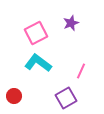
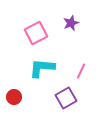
cyan L-shape: moved 4 px right, 5 px down; rotated 32 degrees counterclockwise
red circle: moved 1 px down
